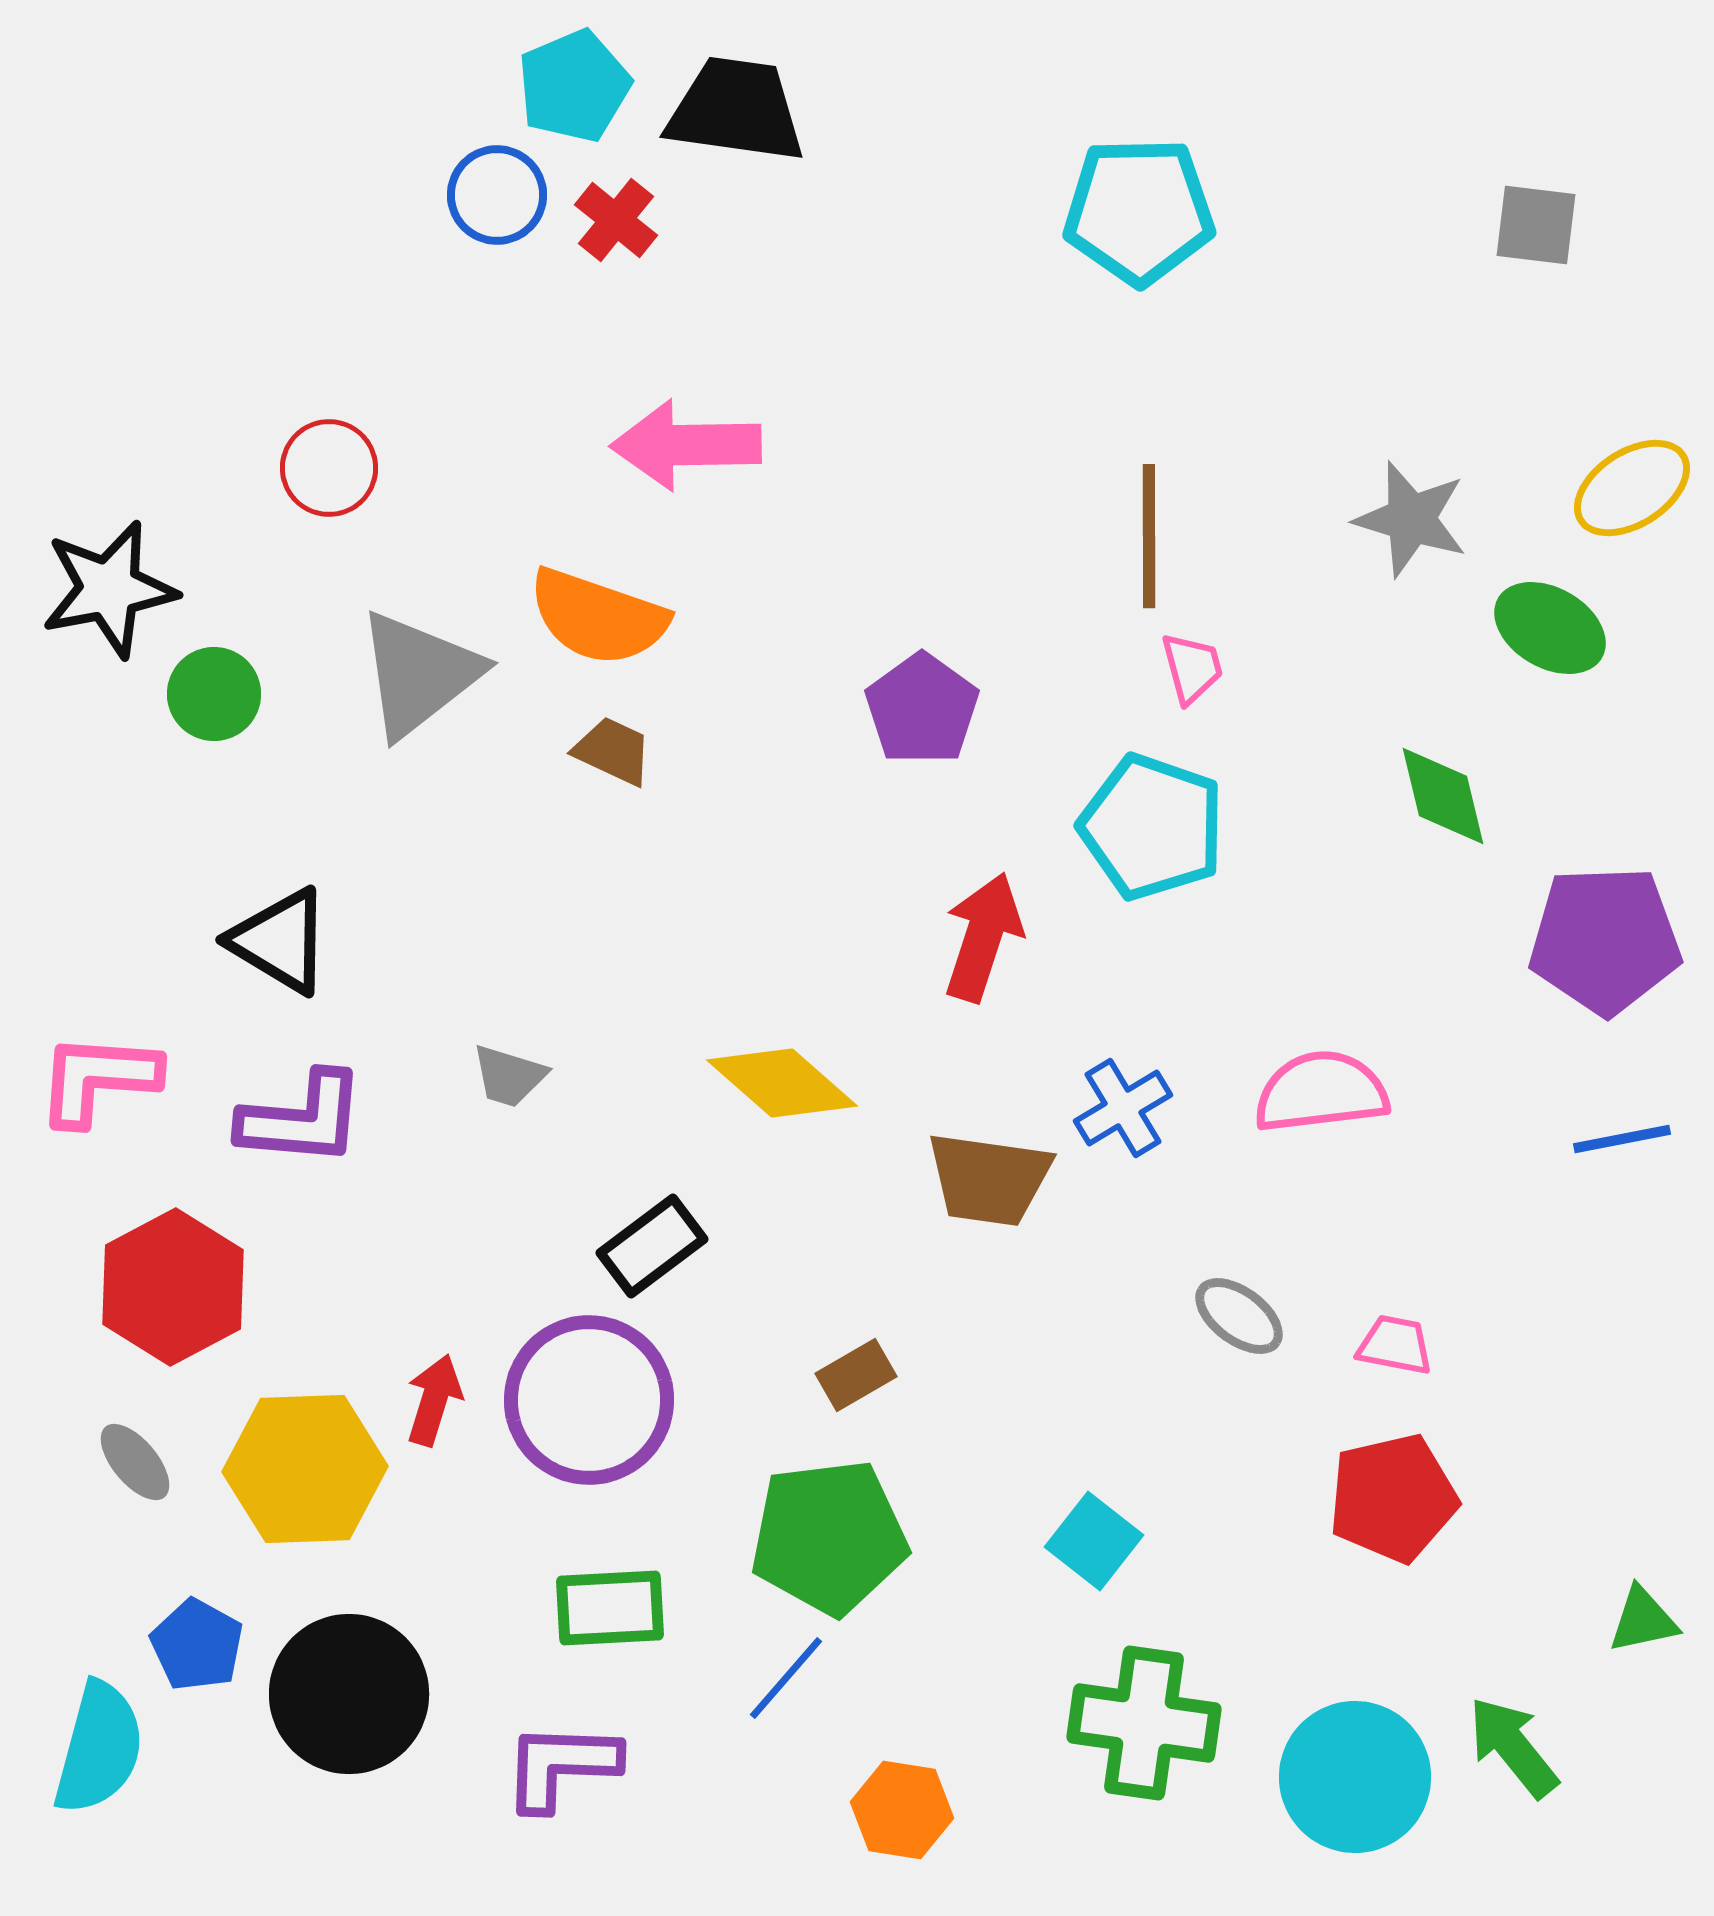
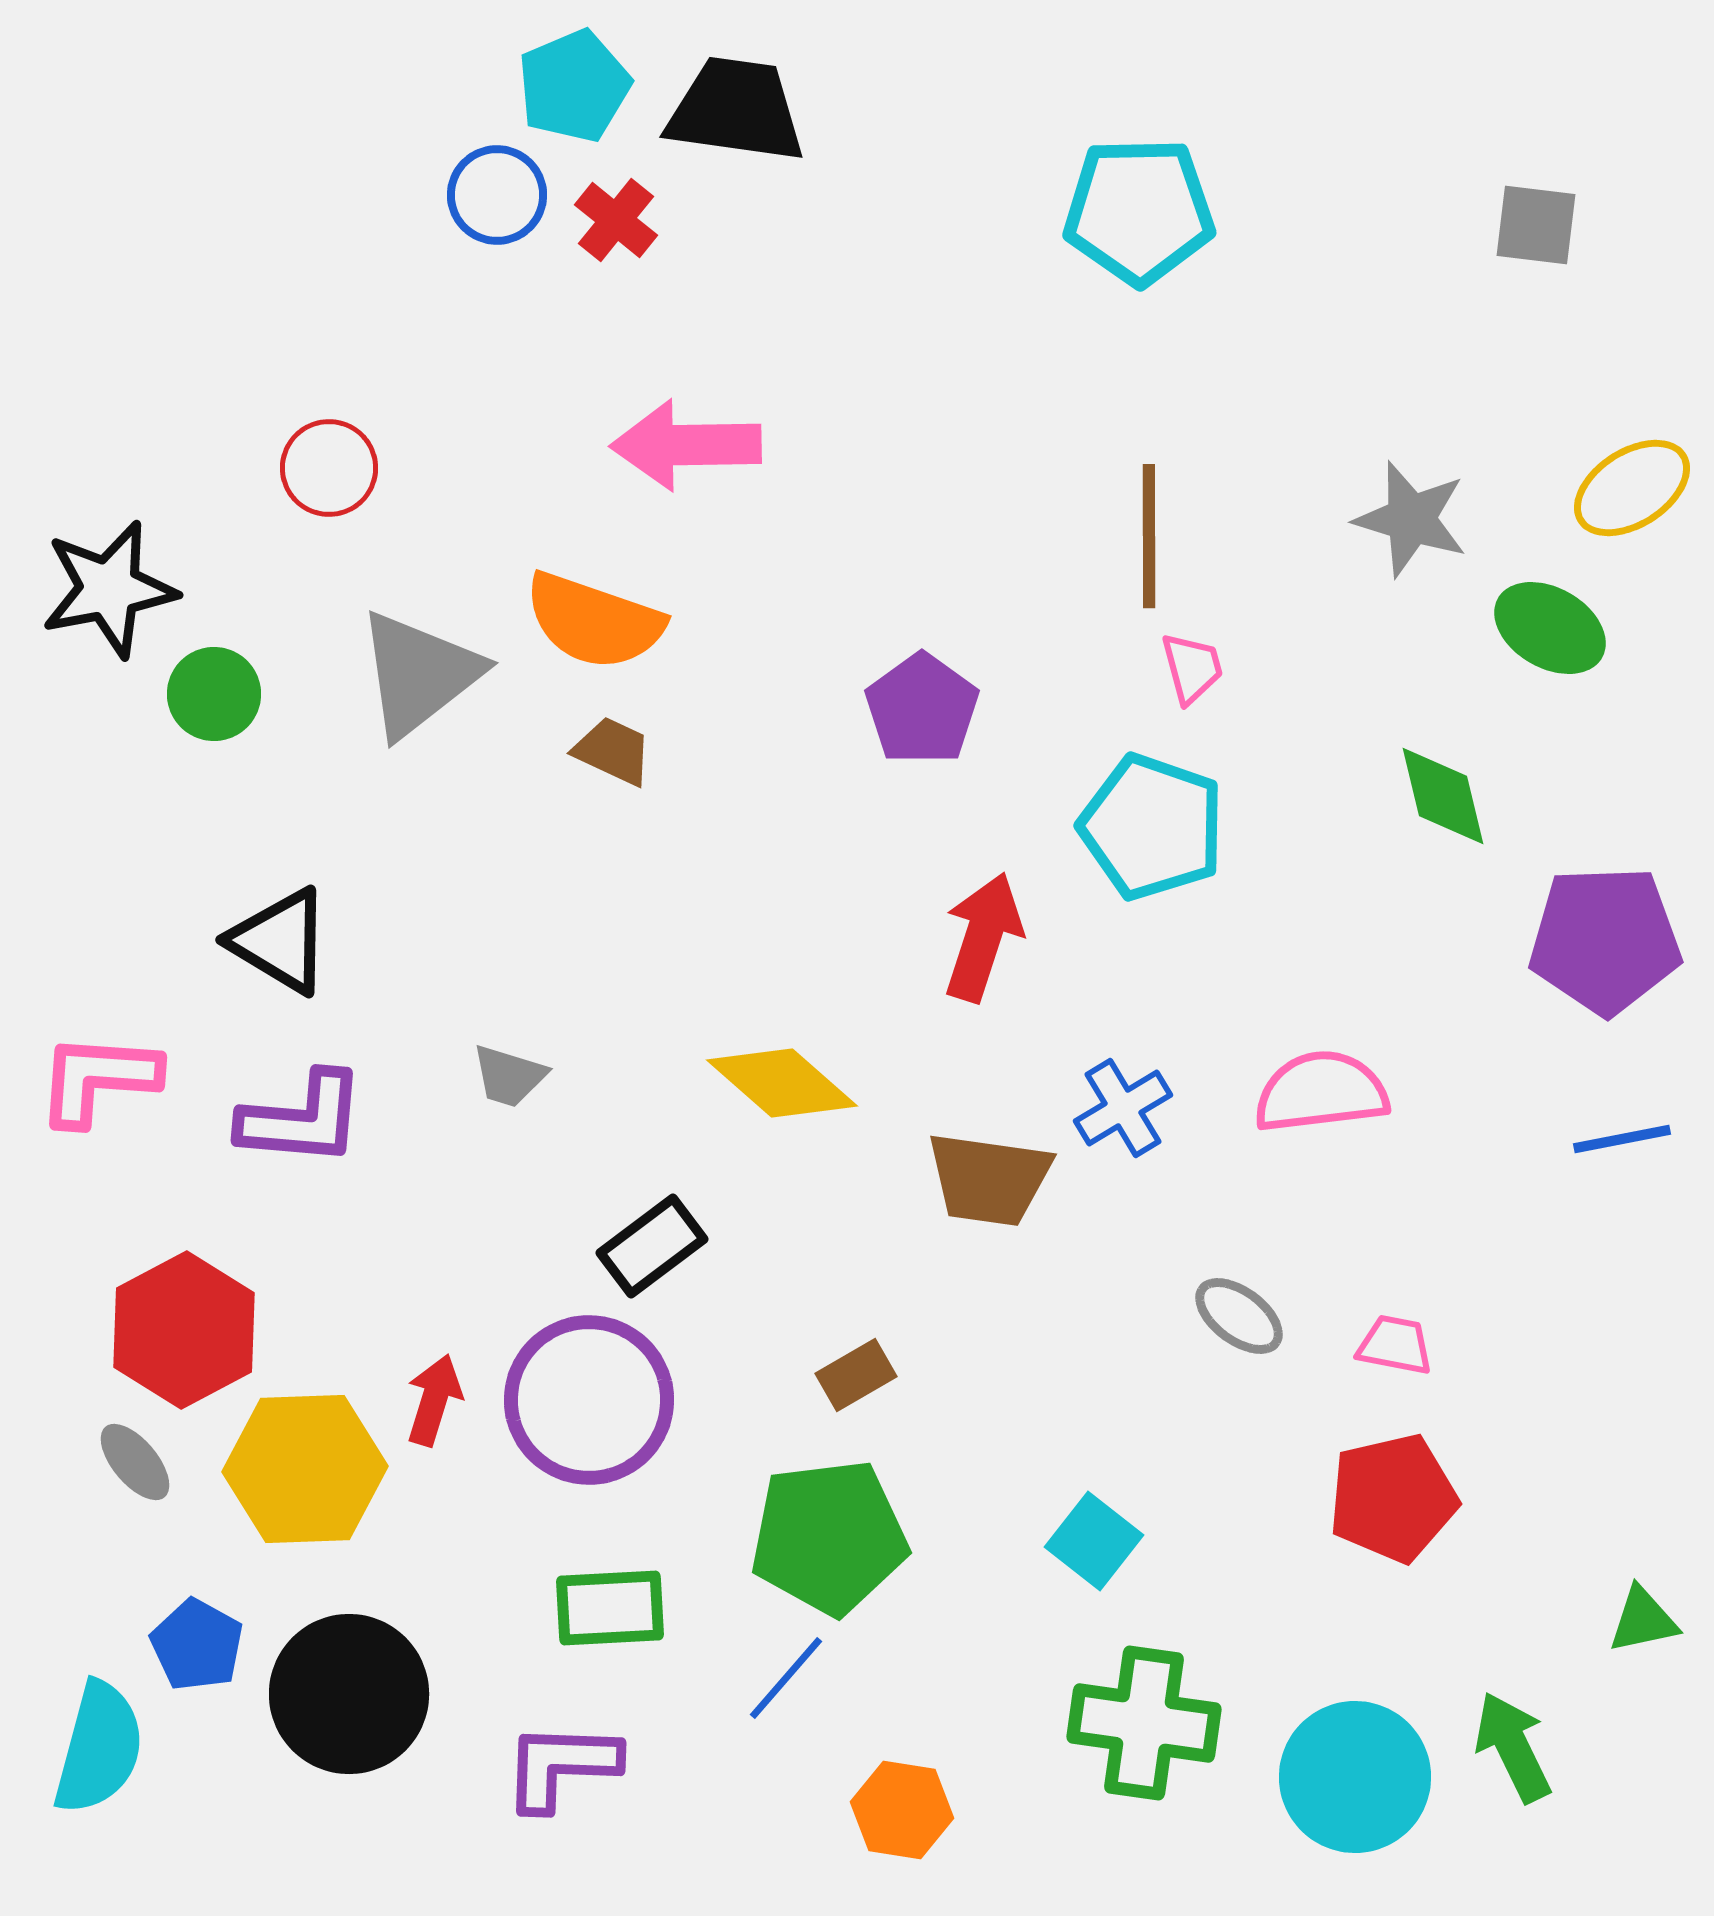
orange semicircle at (598, 617): moved 4 px left, 4 px down
red hexagon at (173, 1287): moved 11 px right, 43 px down
green arrow at (1513, 1747): rotated 13 degrees clockwise
